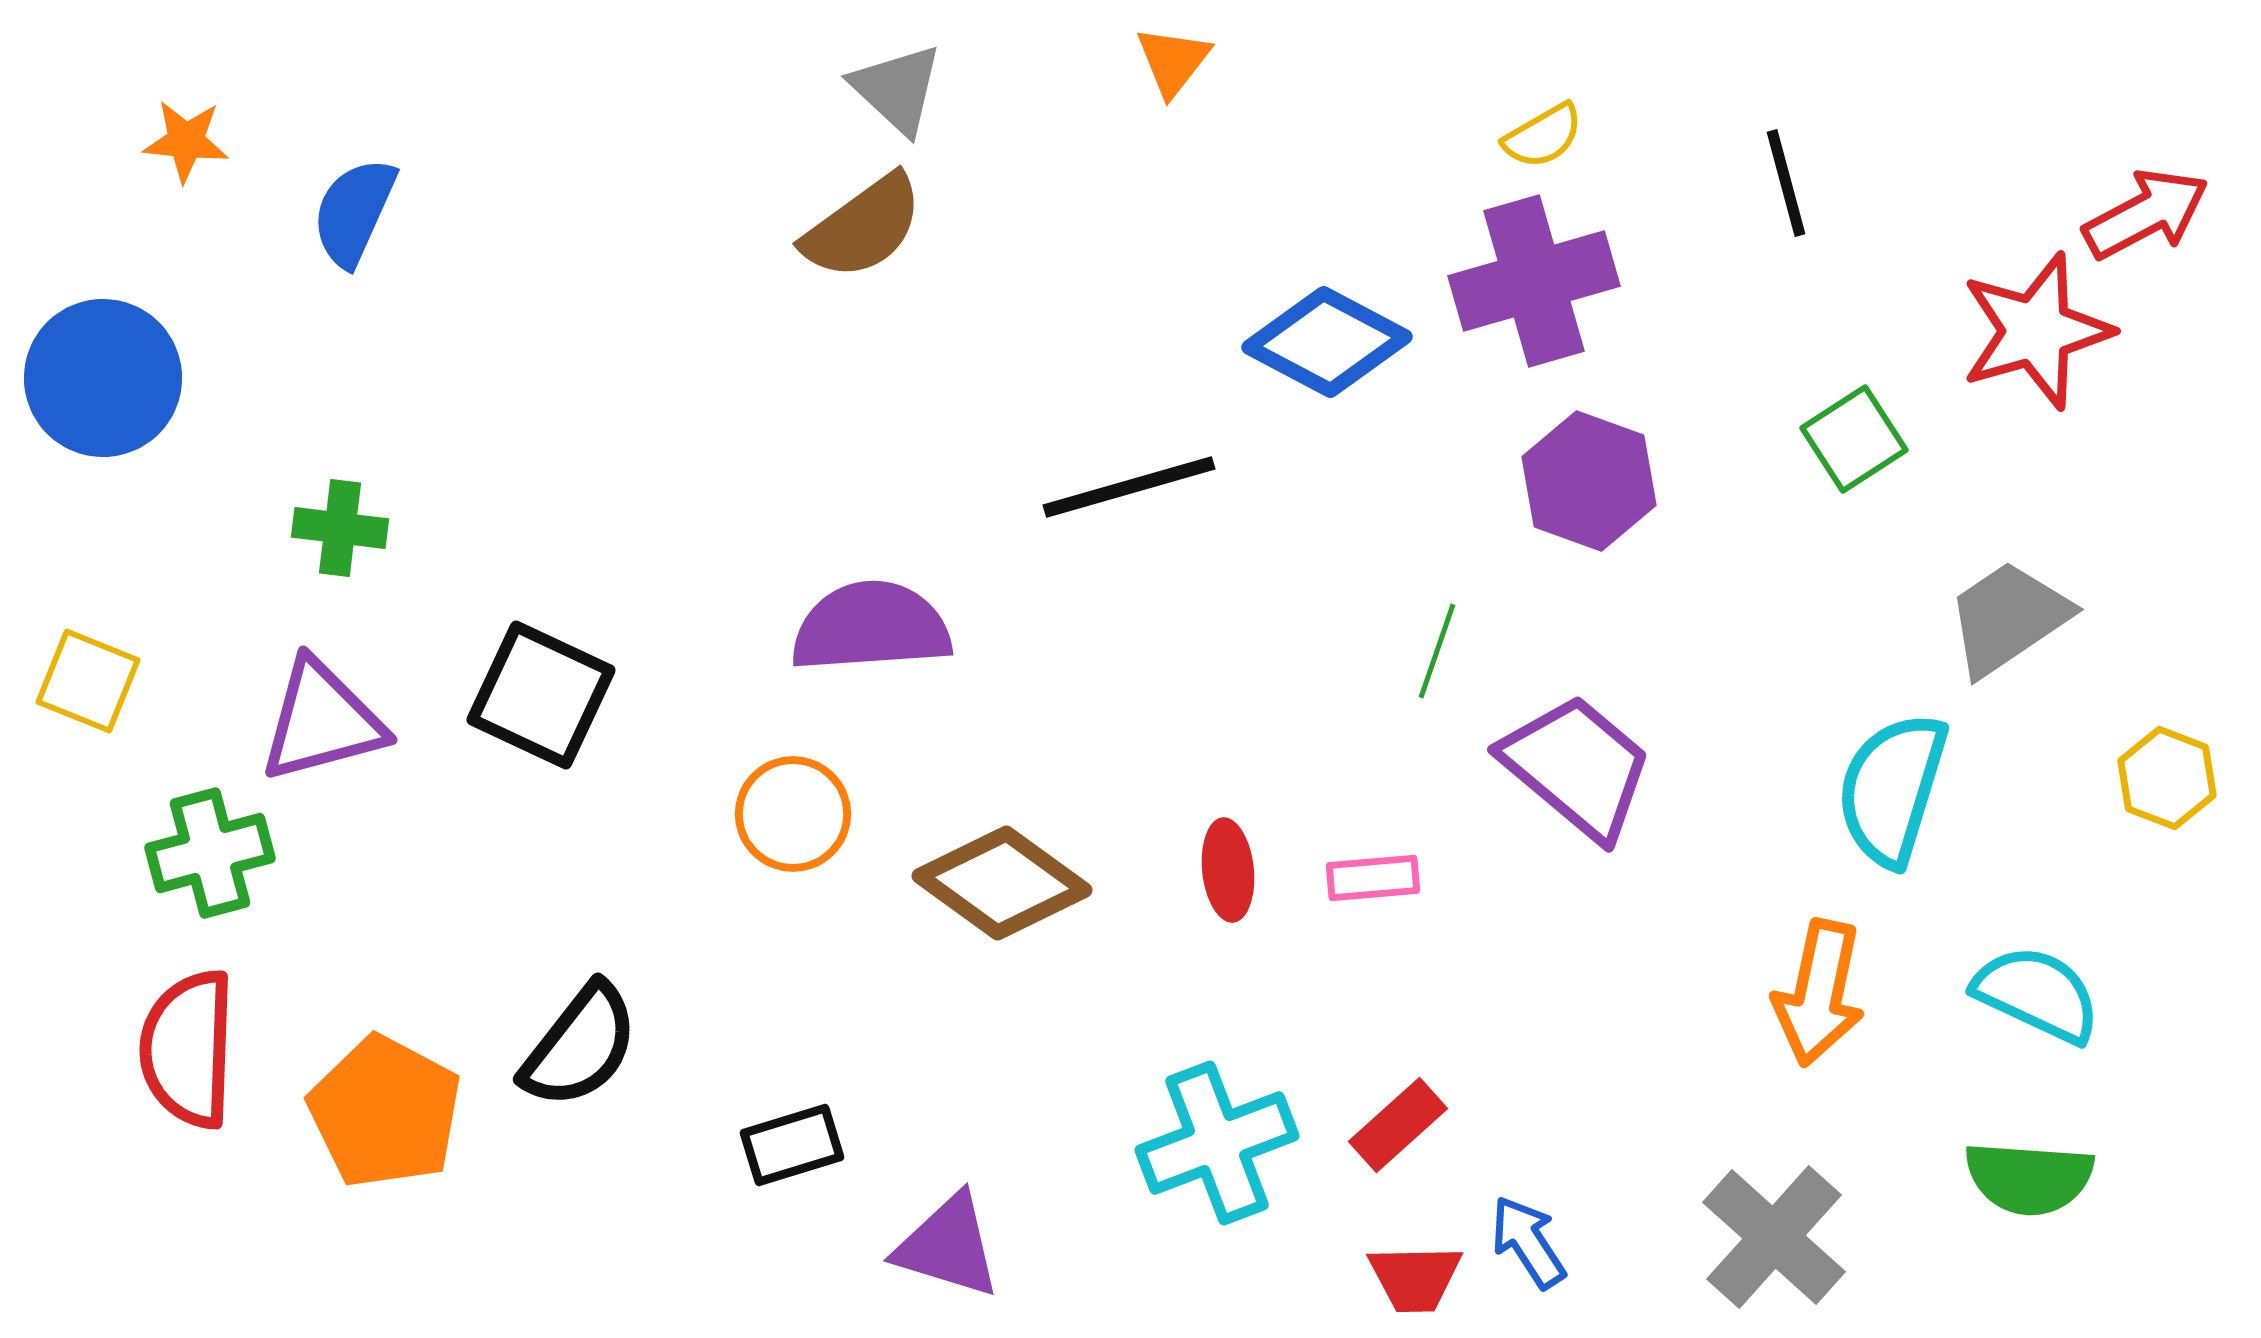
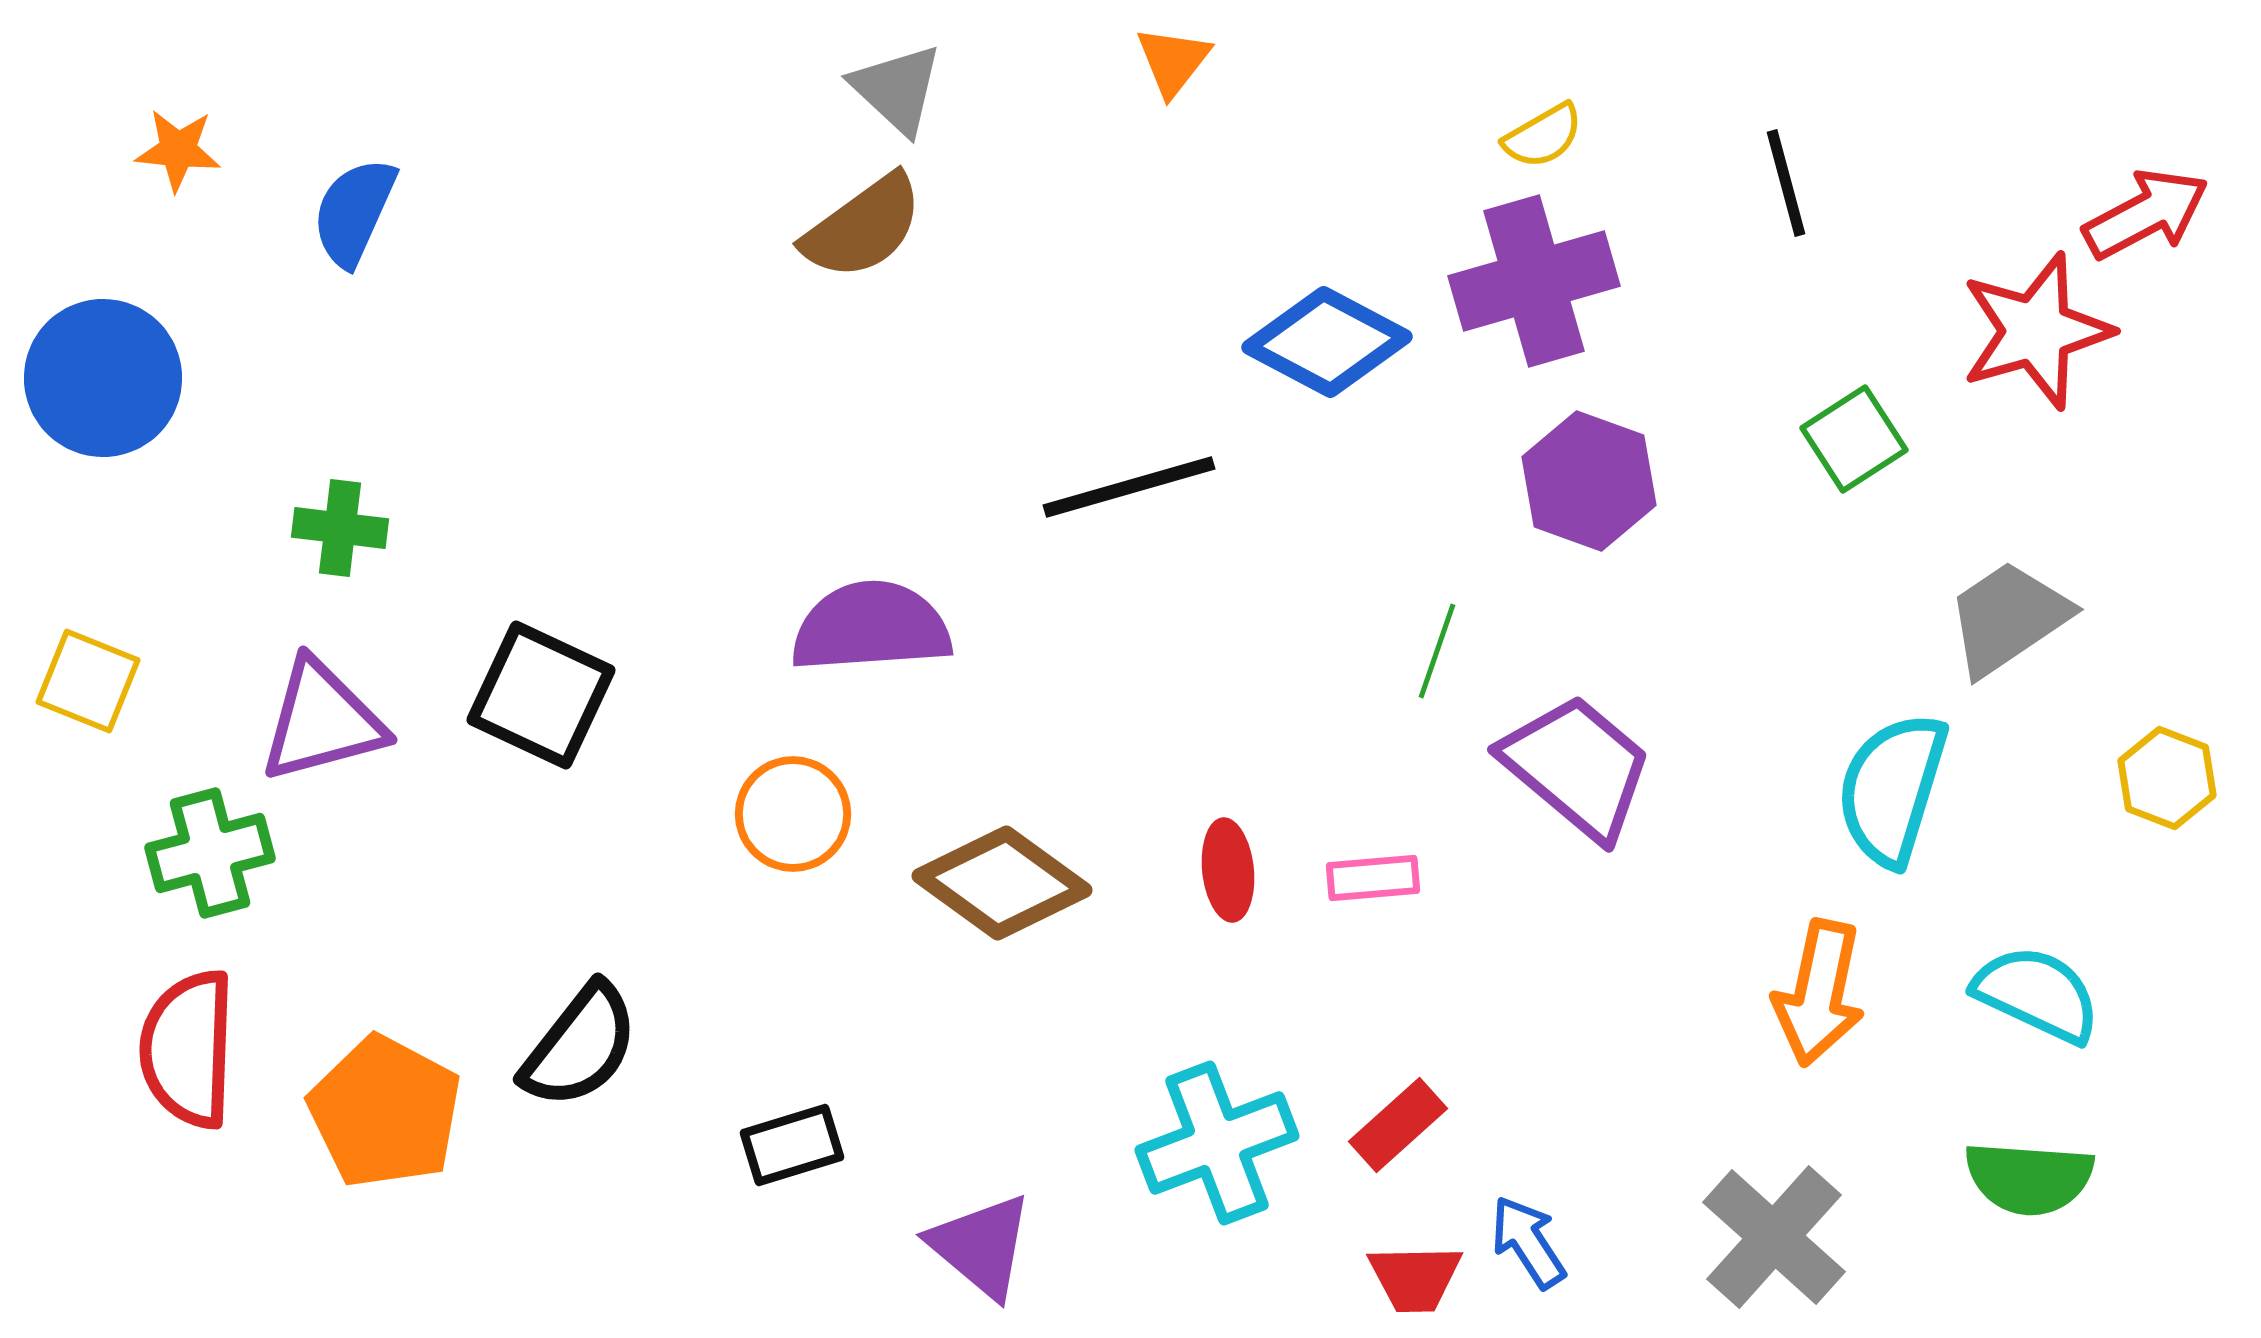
orange star at (186, 141): moved 8 px left, 9 px down
purple triangle at (948, 1246): moved 33 px right; rotated 23 degrees clockwise
